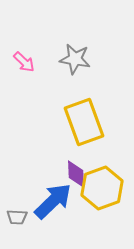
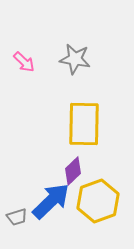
yellow rectangle: moved 2 px down; rotated 21 degrees clockwise
purple diamond: moved 3 px left, 3 px up; rotated 48 degrees clockwise
yellow hexagon: moved 4 px left, 13 px down
blue arrow: moved 2 px left
gray trapezoid: rotated 20 degrees counterclockwise
